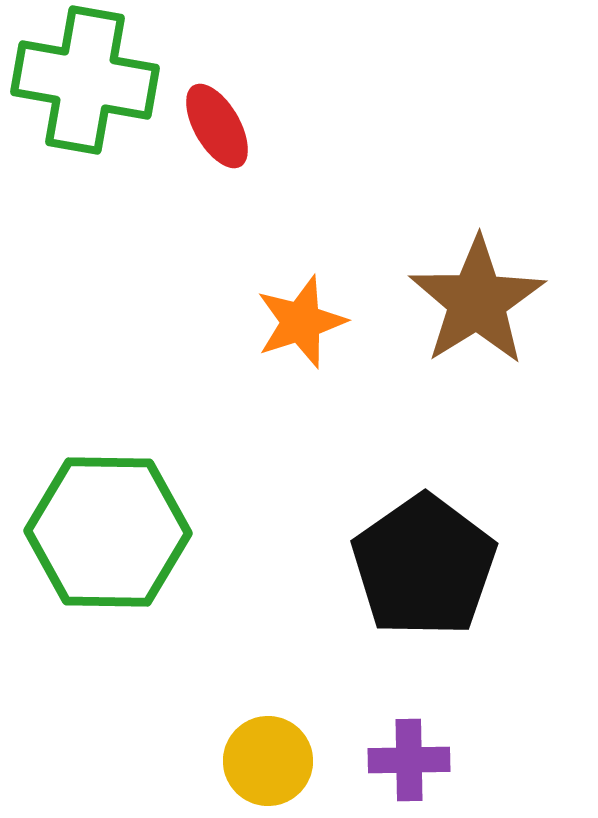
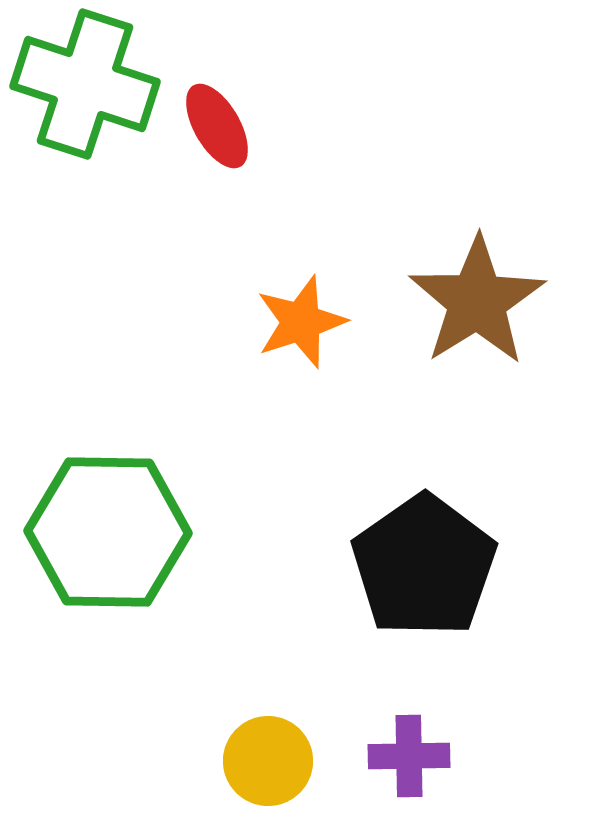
green cross: moved 4 px down; rotated 8 degrees clockwise
purple cross: moved 4 px up
